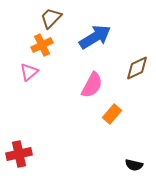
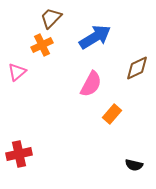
pink triangle: moved 12 px left
pink semicircle: moved 1 px left, 1 px up
